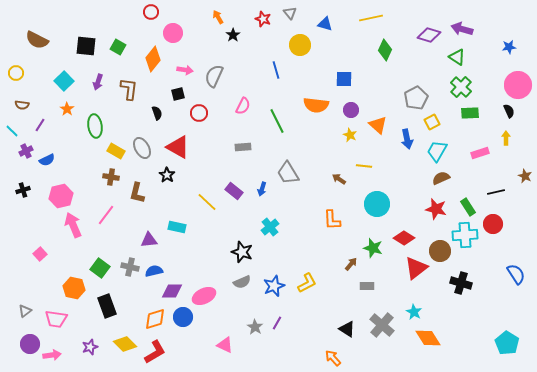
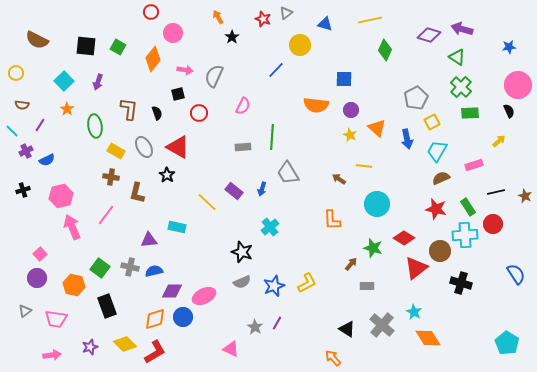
gray triangle at (290, 13): moved 4 px left; rotated 32 degrees clockwise
yellow line at (371, 18): moved 1 px left, 2 px down
black star at (233, 35): moved 1 px left, 2 px down
blue line at (276, 70): rotated 60 degrees clockwise
brown L-shape at (129, 89): moved 20 px down
green line at (277, 121): moved 5 px left, 16 px down; rotated 30 degrees clockwise
orange triangle at (378, 125): moved 1 px left, 3 px down
yellow arrow at (506, 138): moved 7 px left, 3 px down; rotated 48 degrees clockwise
gray ellipse at (142, 148): moved 2 px right, 1 px up
pink rectangle at (480, 153): moved 6 px left, 12 px down
brown star at (525, 176): moved 20 px down
pink arrow at (73, 225): moved 1 px left, 2 px down
orange hexagon at (74, 288): moved 3 px up
purple circle at (30, 344): moved 7 px right, 66 px up
pink triangle at (225, 345): moved 6 px right, 4 px down
